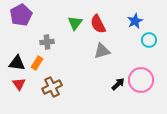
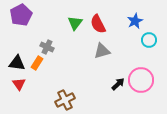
gray cross: moved 5 px down; rotated 32 degrees clockwise
brown cross: moved 13 px right, 13 px down
